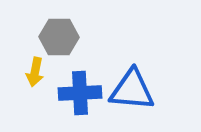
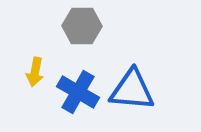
gray hexagon: moved 23 px right, 11 px up
blue cross: moved 2 px left, 1 px up; rotated 33 degrees clockwise
